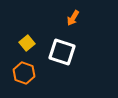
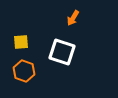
yellow square: moved 6 px left, 1 px up; rotated 35 degrees clockwise
orange hexagon: moved 2 px up
